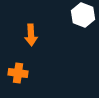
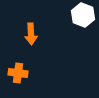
orange arrow: moved 1 px up
